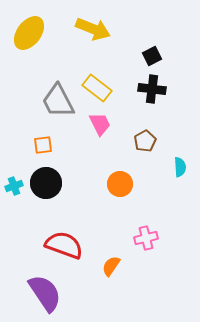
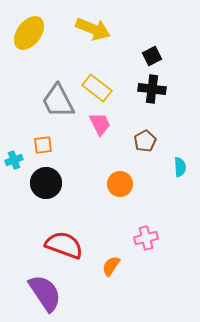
cyan cross: moved 26 px up
